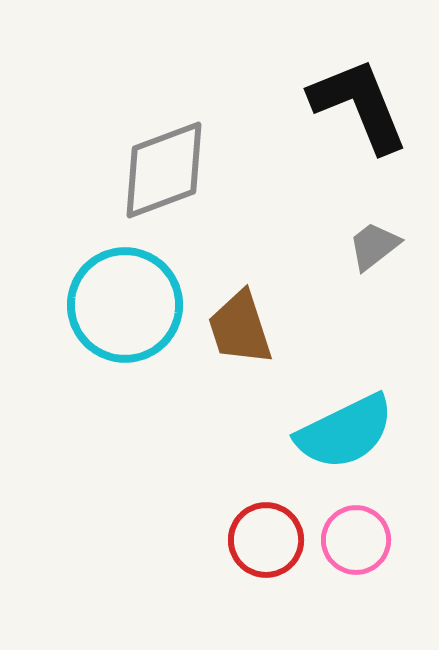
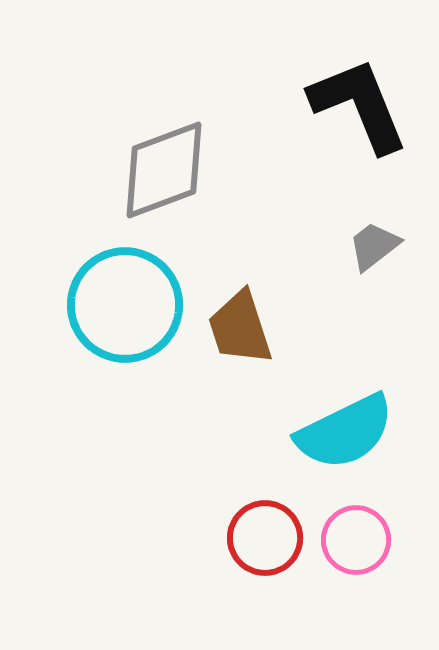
red circle: moved 1 px left, 2 px up
